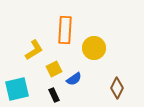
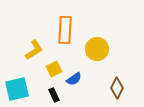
yellow circle: moved 3 px right, 1 px down
